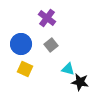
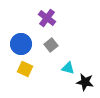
cyan triangle: moved 1 px up
black star: moved 5 px right
